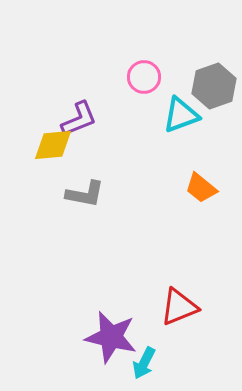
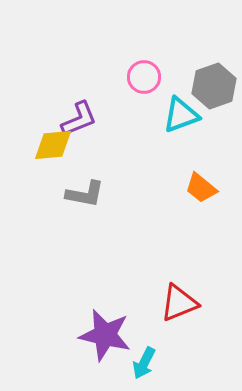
red triangle: moved 4 px up
purple star: moved 6 px left, 2 px up
